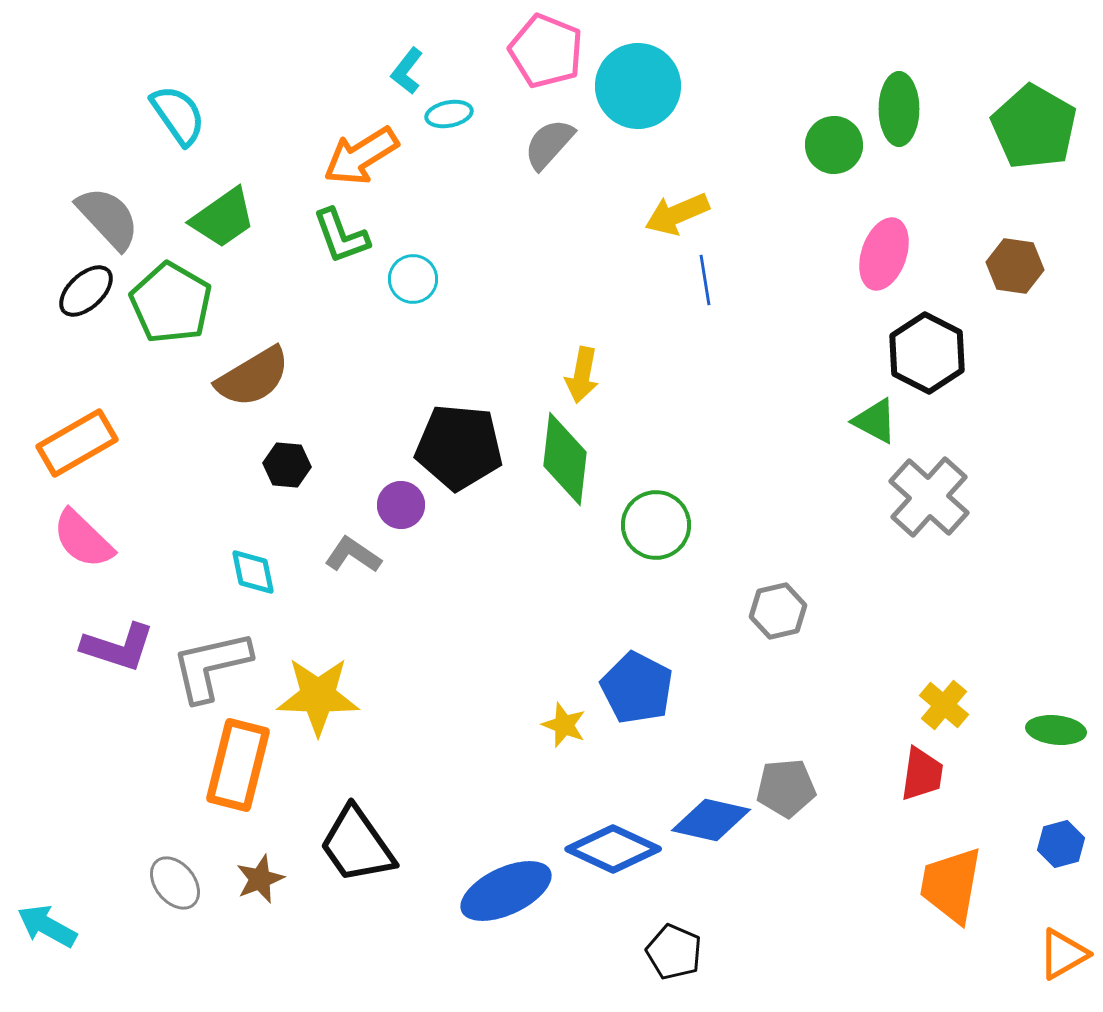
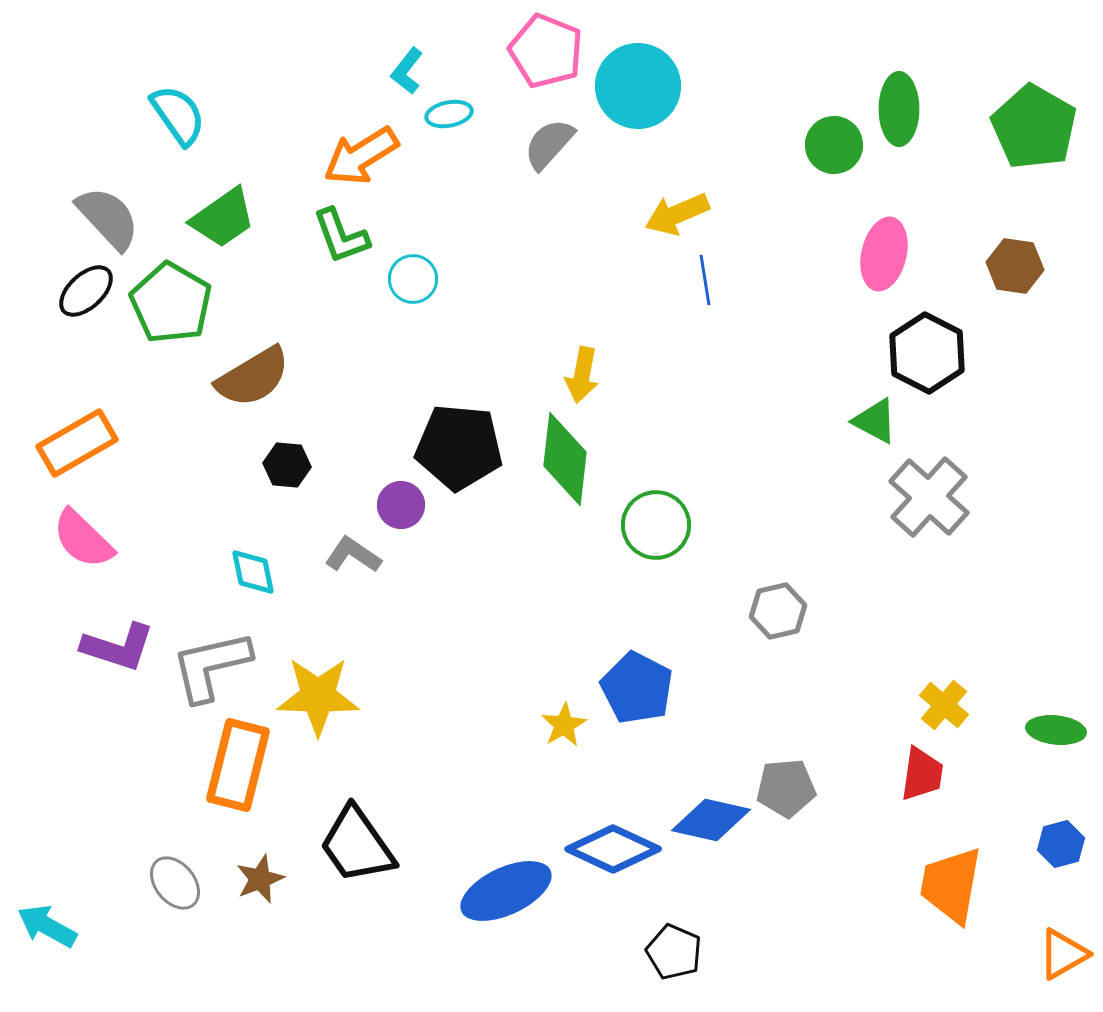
pink ellipse at (884, 254): rotated 6 degrees counterclockwise
yellow star at (564, 725): rotated 21 degrees clockwise
